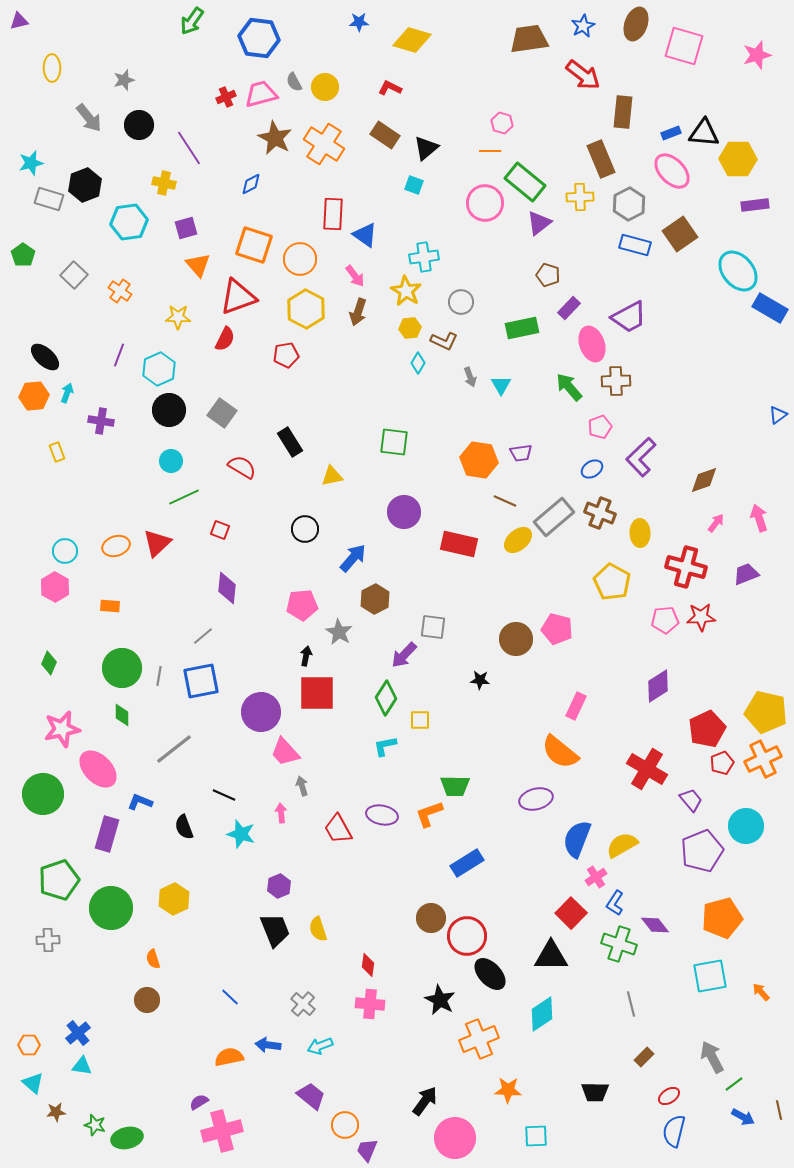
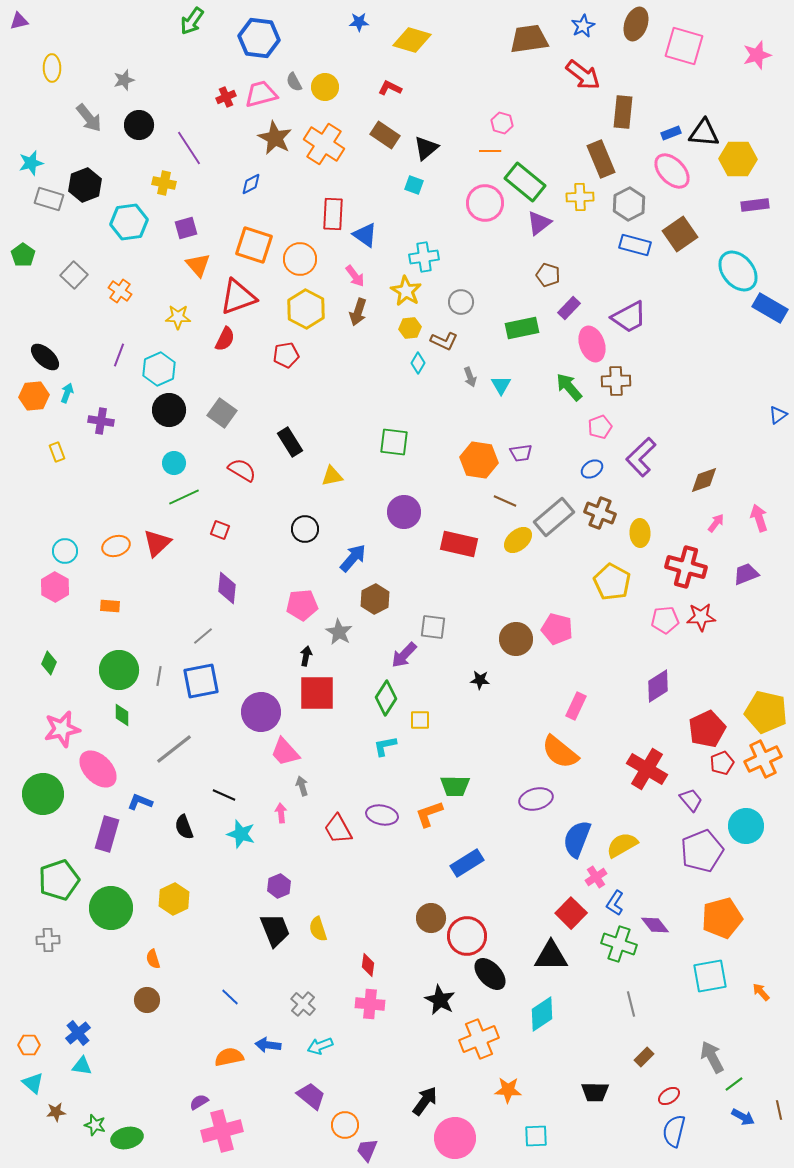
cyan circle at (171, 461): moved 3 px right, 2 px down
red semicircle at (242, 467): moved 3 px down
green circle at (122, 668): moved 3 px left, 2 px down
